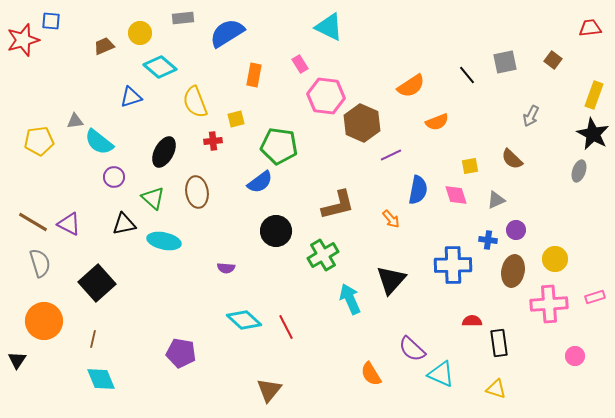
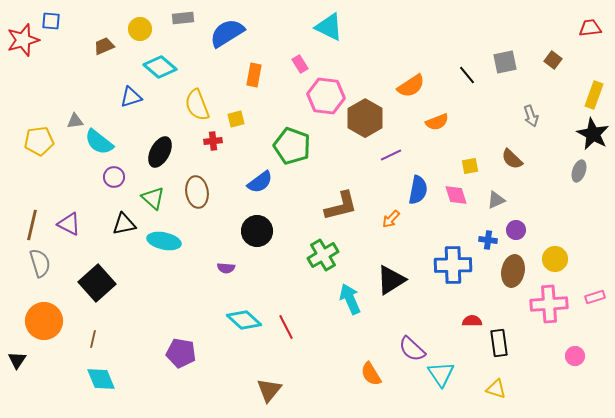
yellow circle at (140, 33): moved 4 px up
yellow semicircle at (195, 102): moved 2 px right, 3 px down
gray arrow at (531, 116): rotated 45 degrees counterclockwise
brown hexagon at (362, 123): moved 3 px right, 5 px up; rotated 6 degrees clockwise
green pentagon at (279, 146): moved 13 px right; rotated 12 degrees clockwise
black ellipse at (164, 152): moved 4 px left
brown L-shape at (338, 205): moved 3 px right, 1 px down
orange arrow at (391, 219): rotated 84 degrees clockwise
brown line at (33, 222): moved 1 px left, 3 px down; rotated 72 degrees clockwise
black circle at (276, 231): moved 19 px left
black triangle at (391, 280): rotated 16 degrees clockwise
cyan triangle at (441, 374): rotated 32 degrees clockwise
